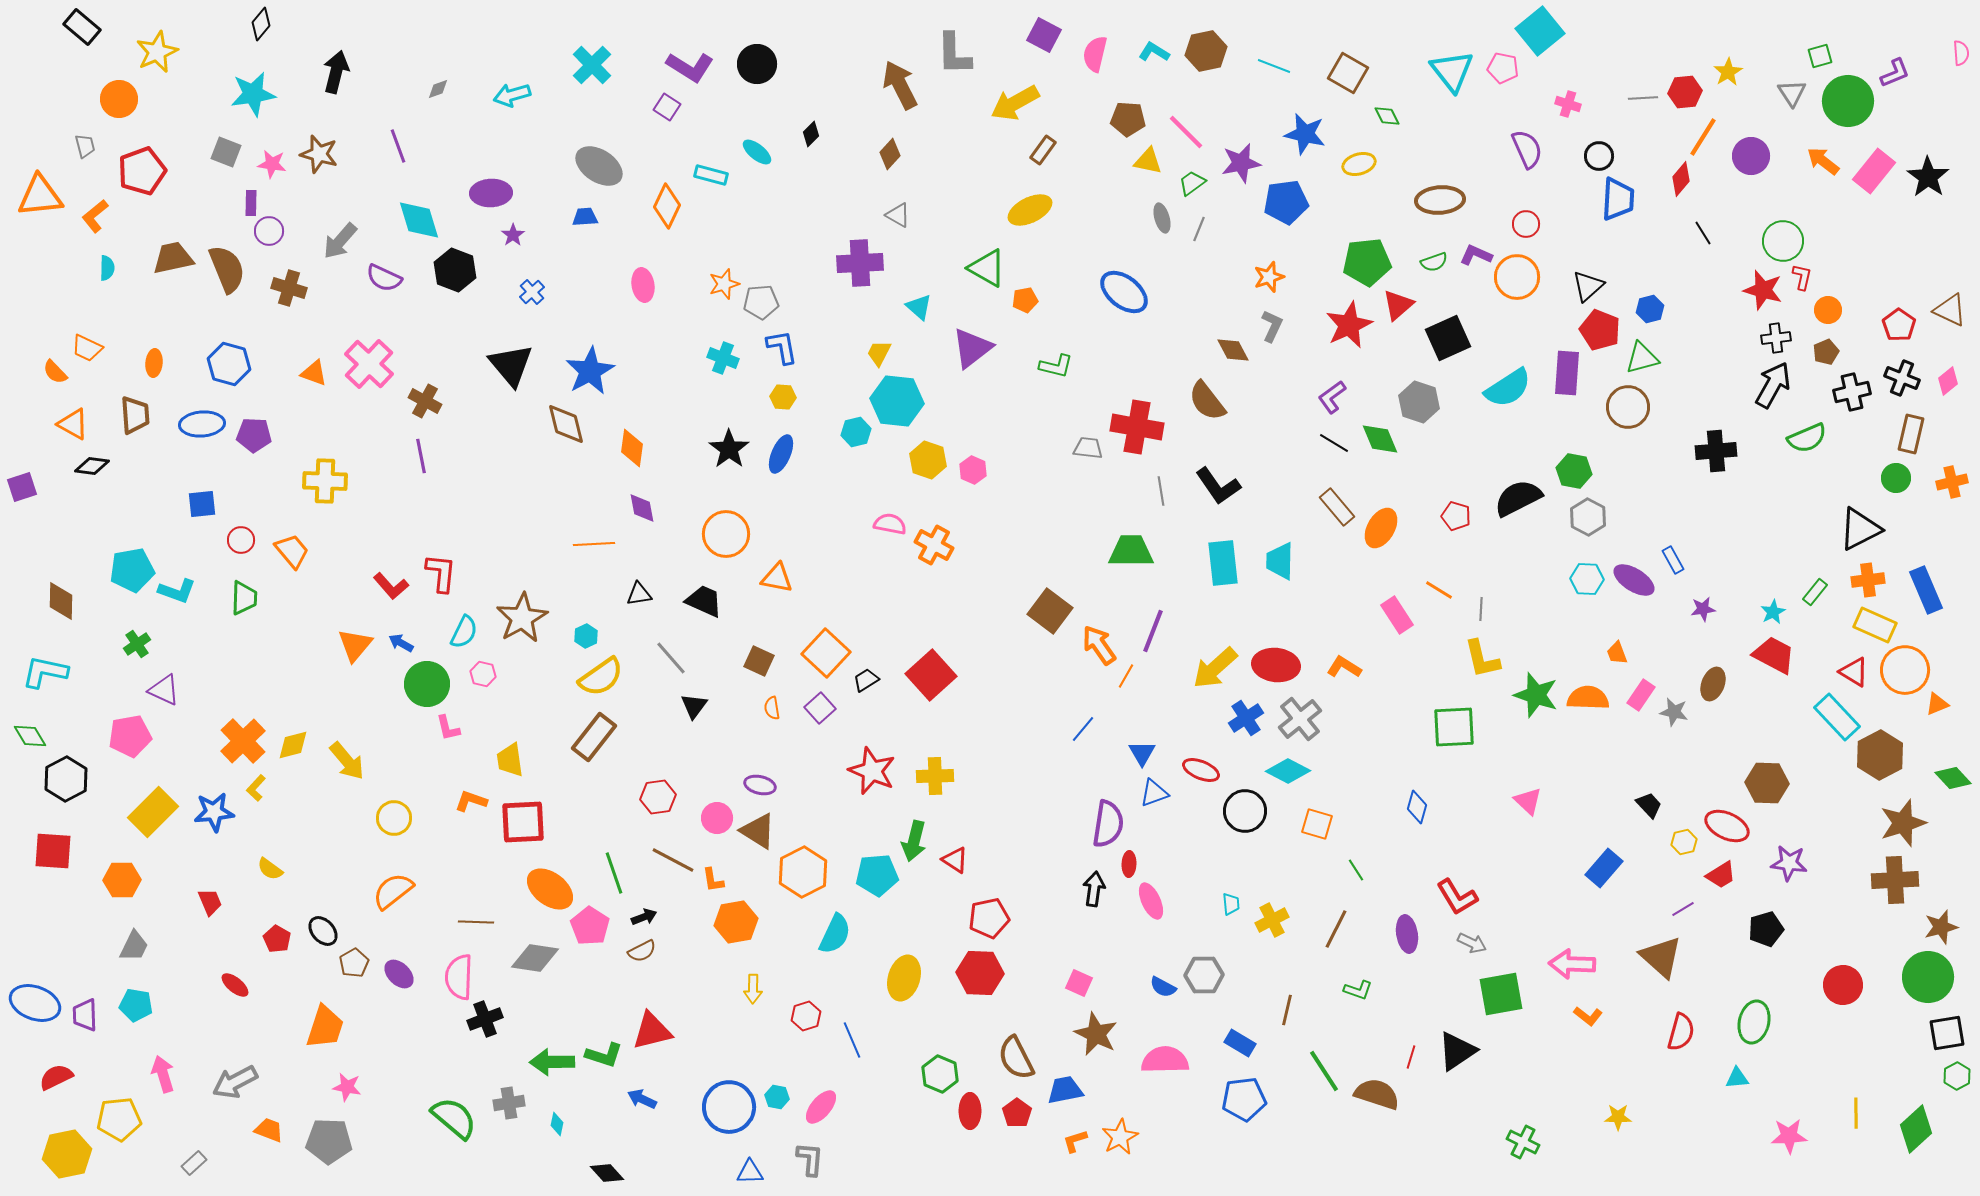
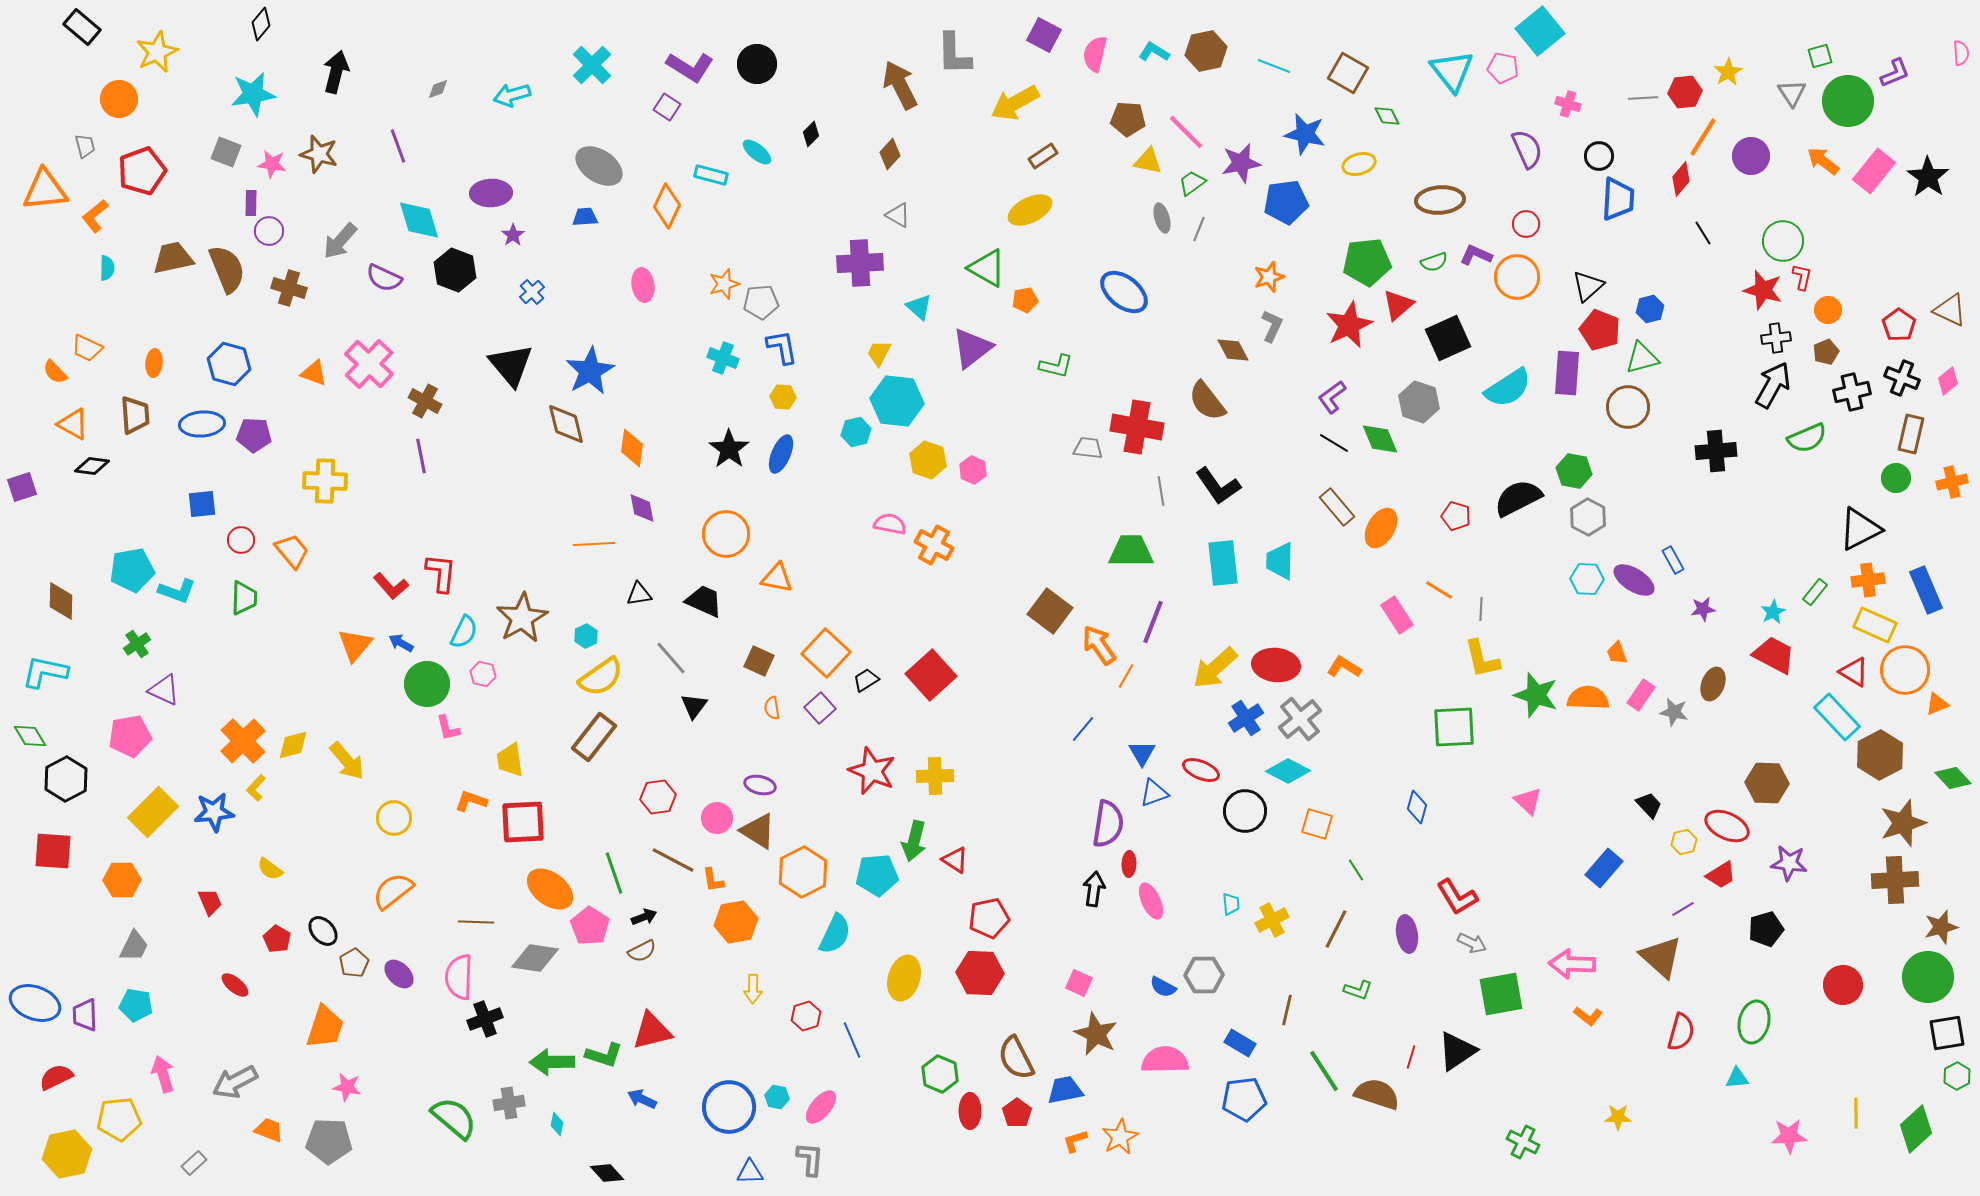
brown rectangle at (1043, 150): moved 6 px down; rotated 20 degrees clockwise
orange triangle at (40, 196): moved 5 px right, 6 px up
purple line at (1153, 631): moved 9 px up
